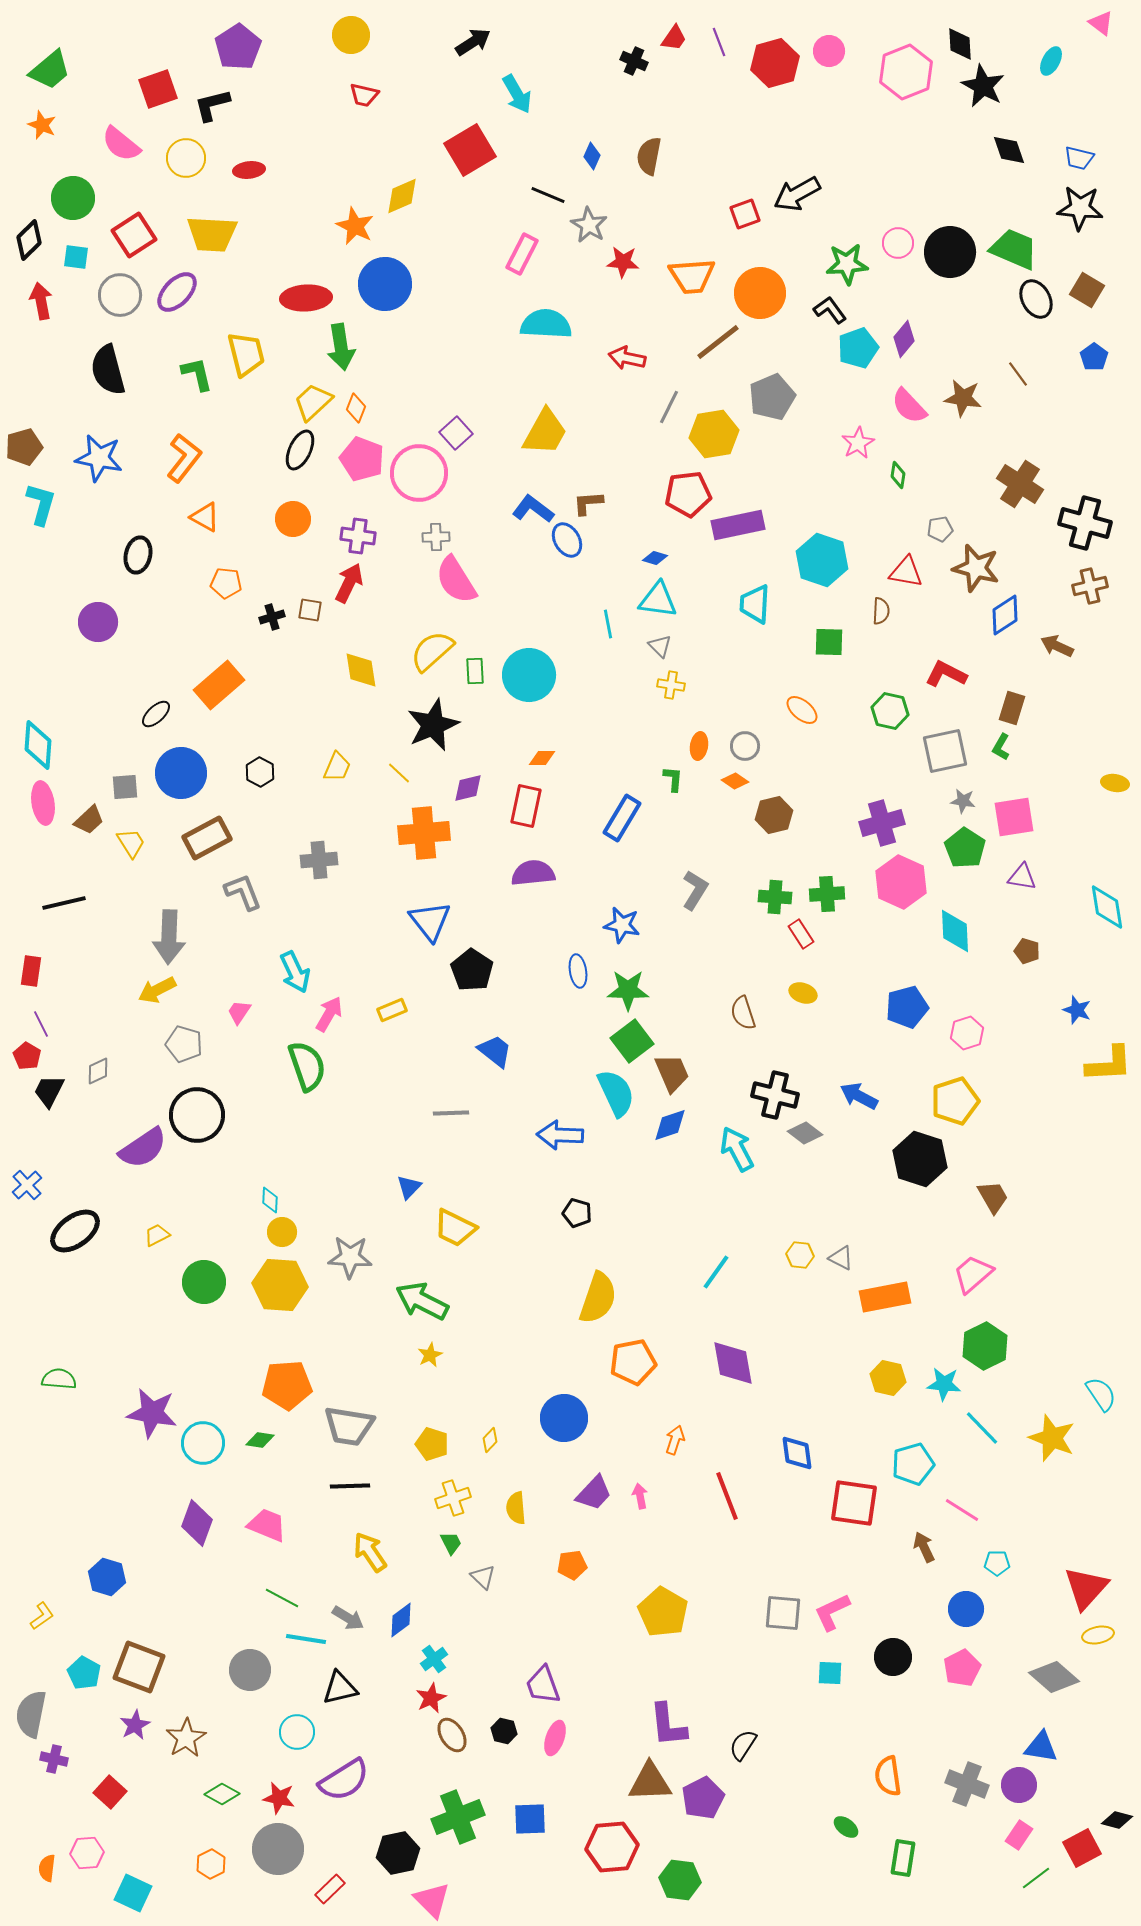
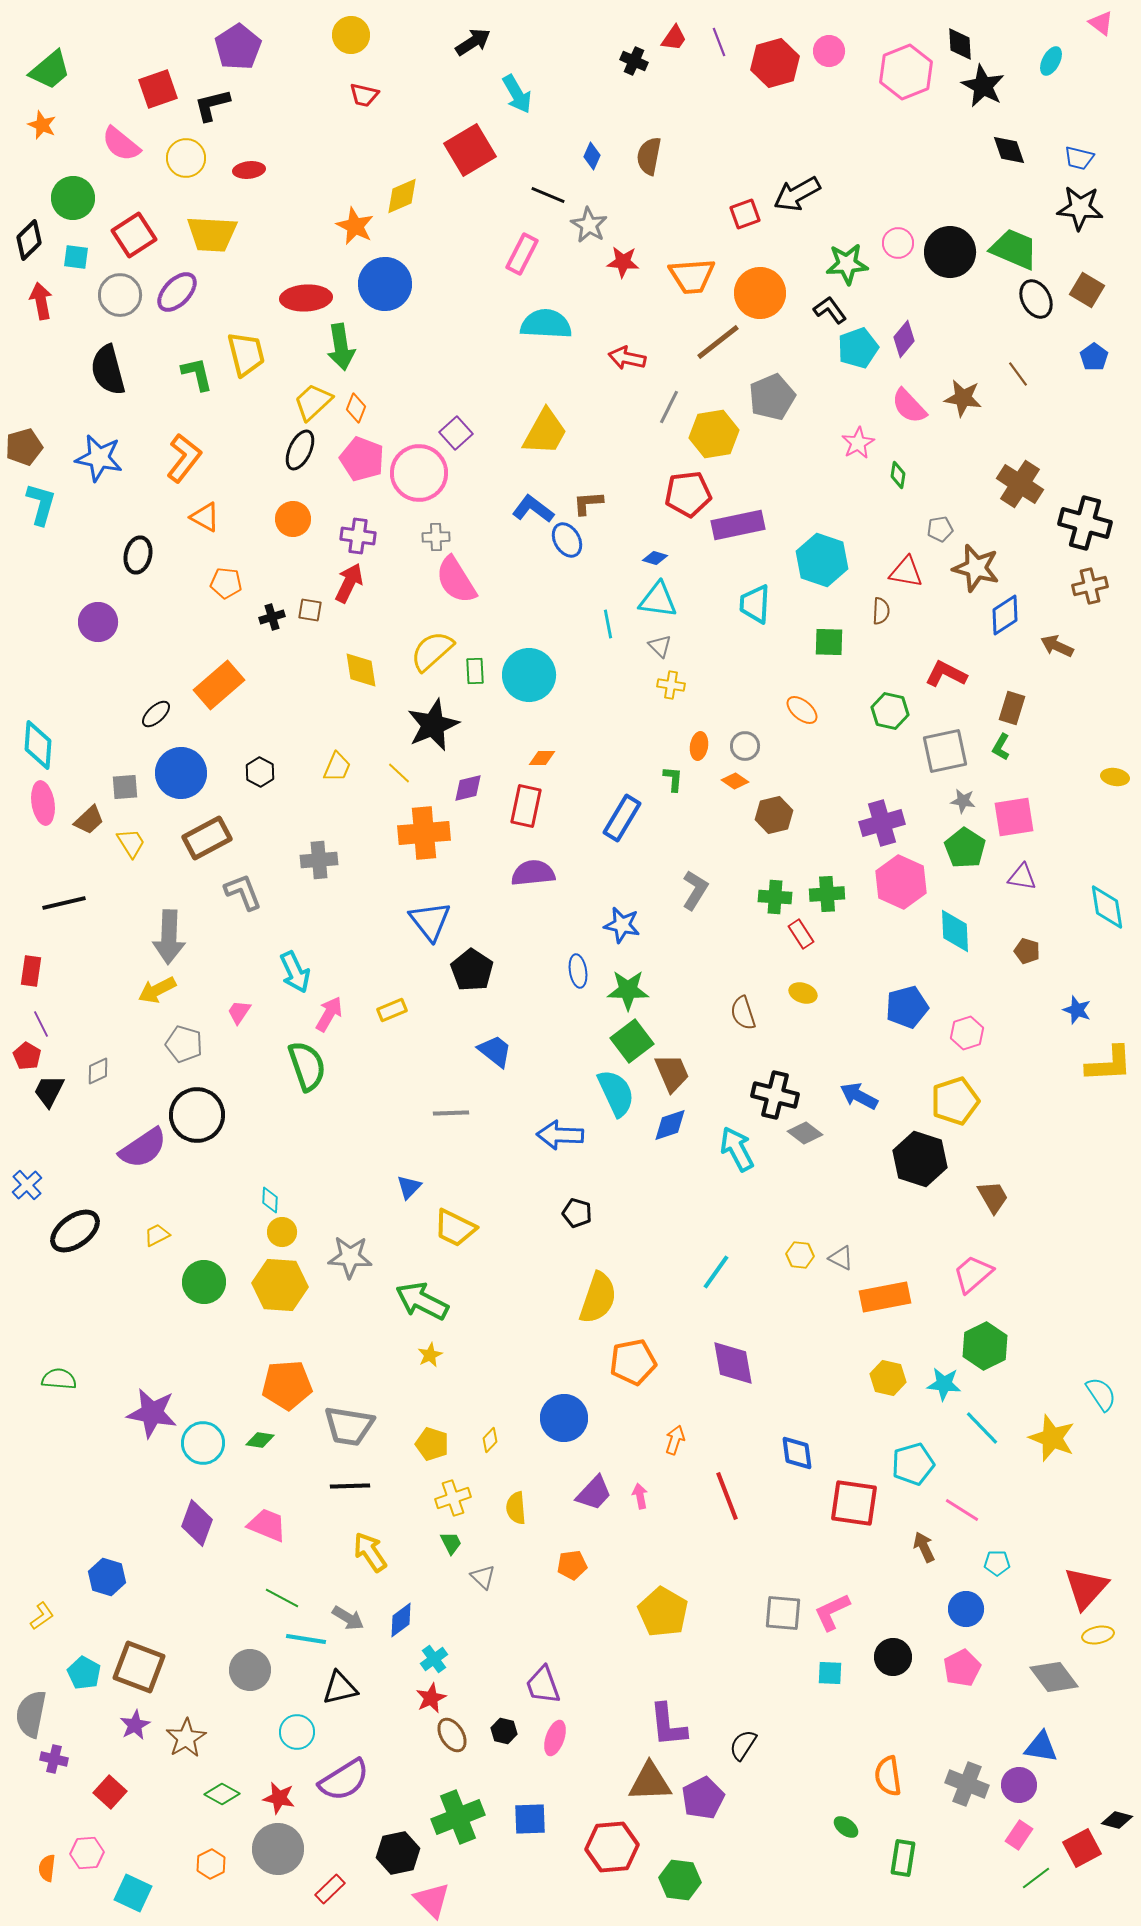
yellow ellipse at (1115, 783): moved 6 px up
gray diamond at (1054, 1677): rotated 12 degrees clockwise
